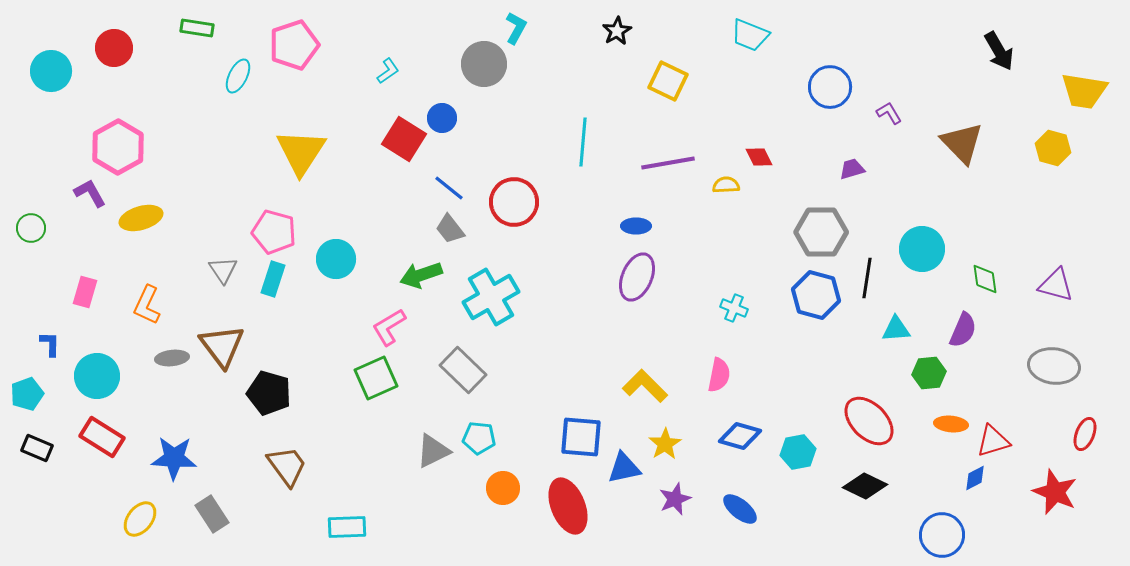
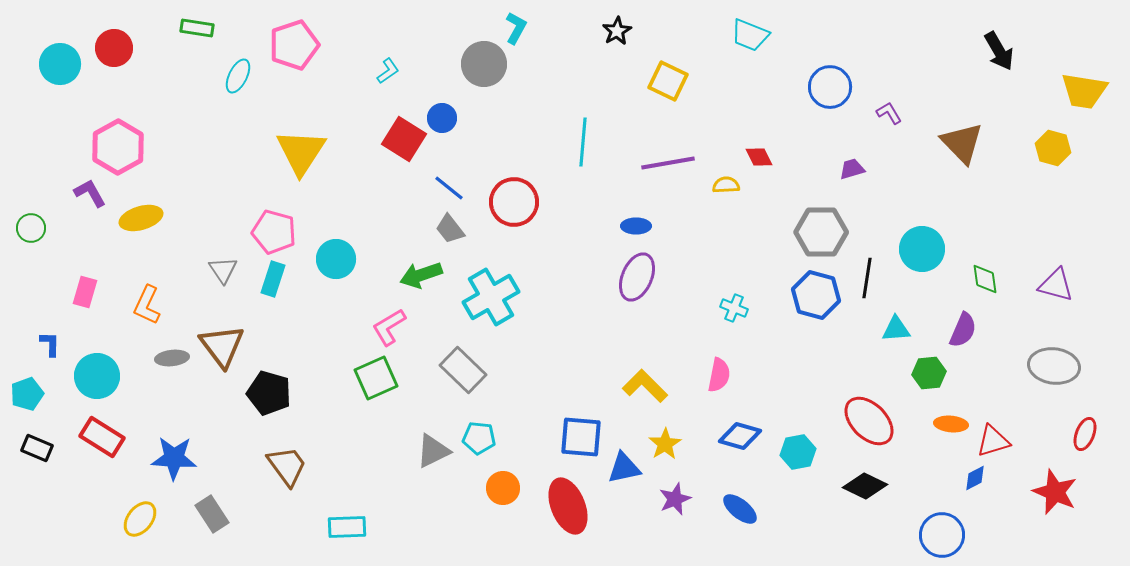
cyan circle at (51, 71): moved 9 px right, 7 px up
